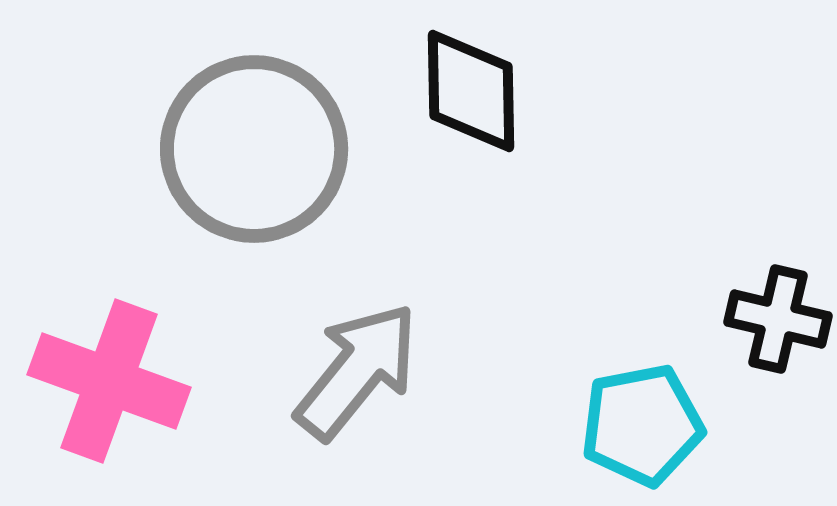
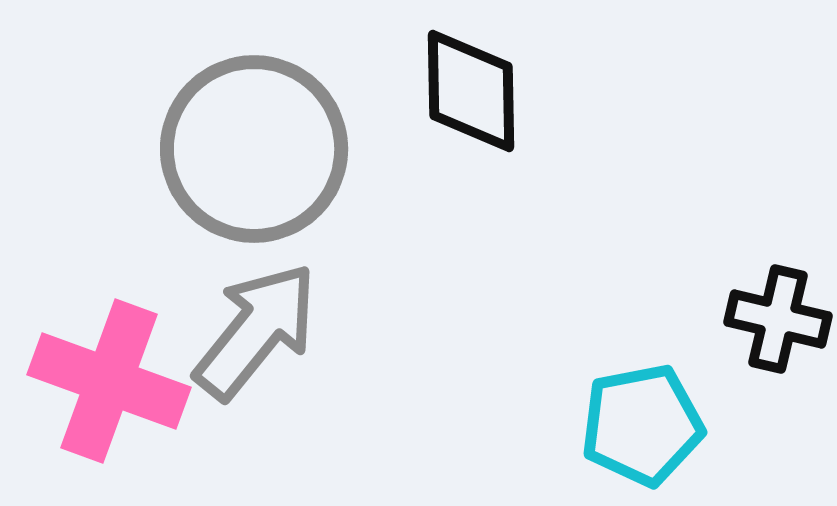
gray arrow: moved 101 px left, 40 px up
